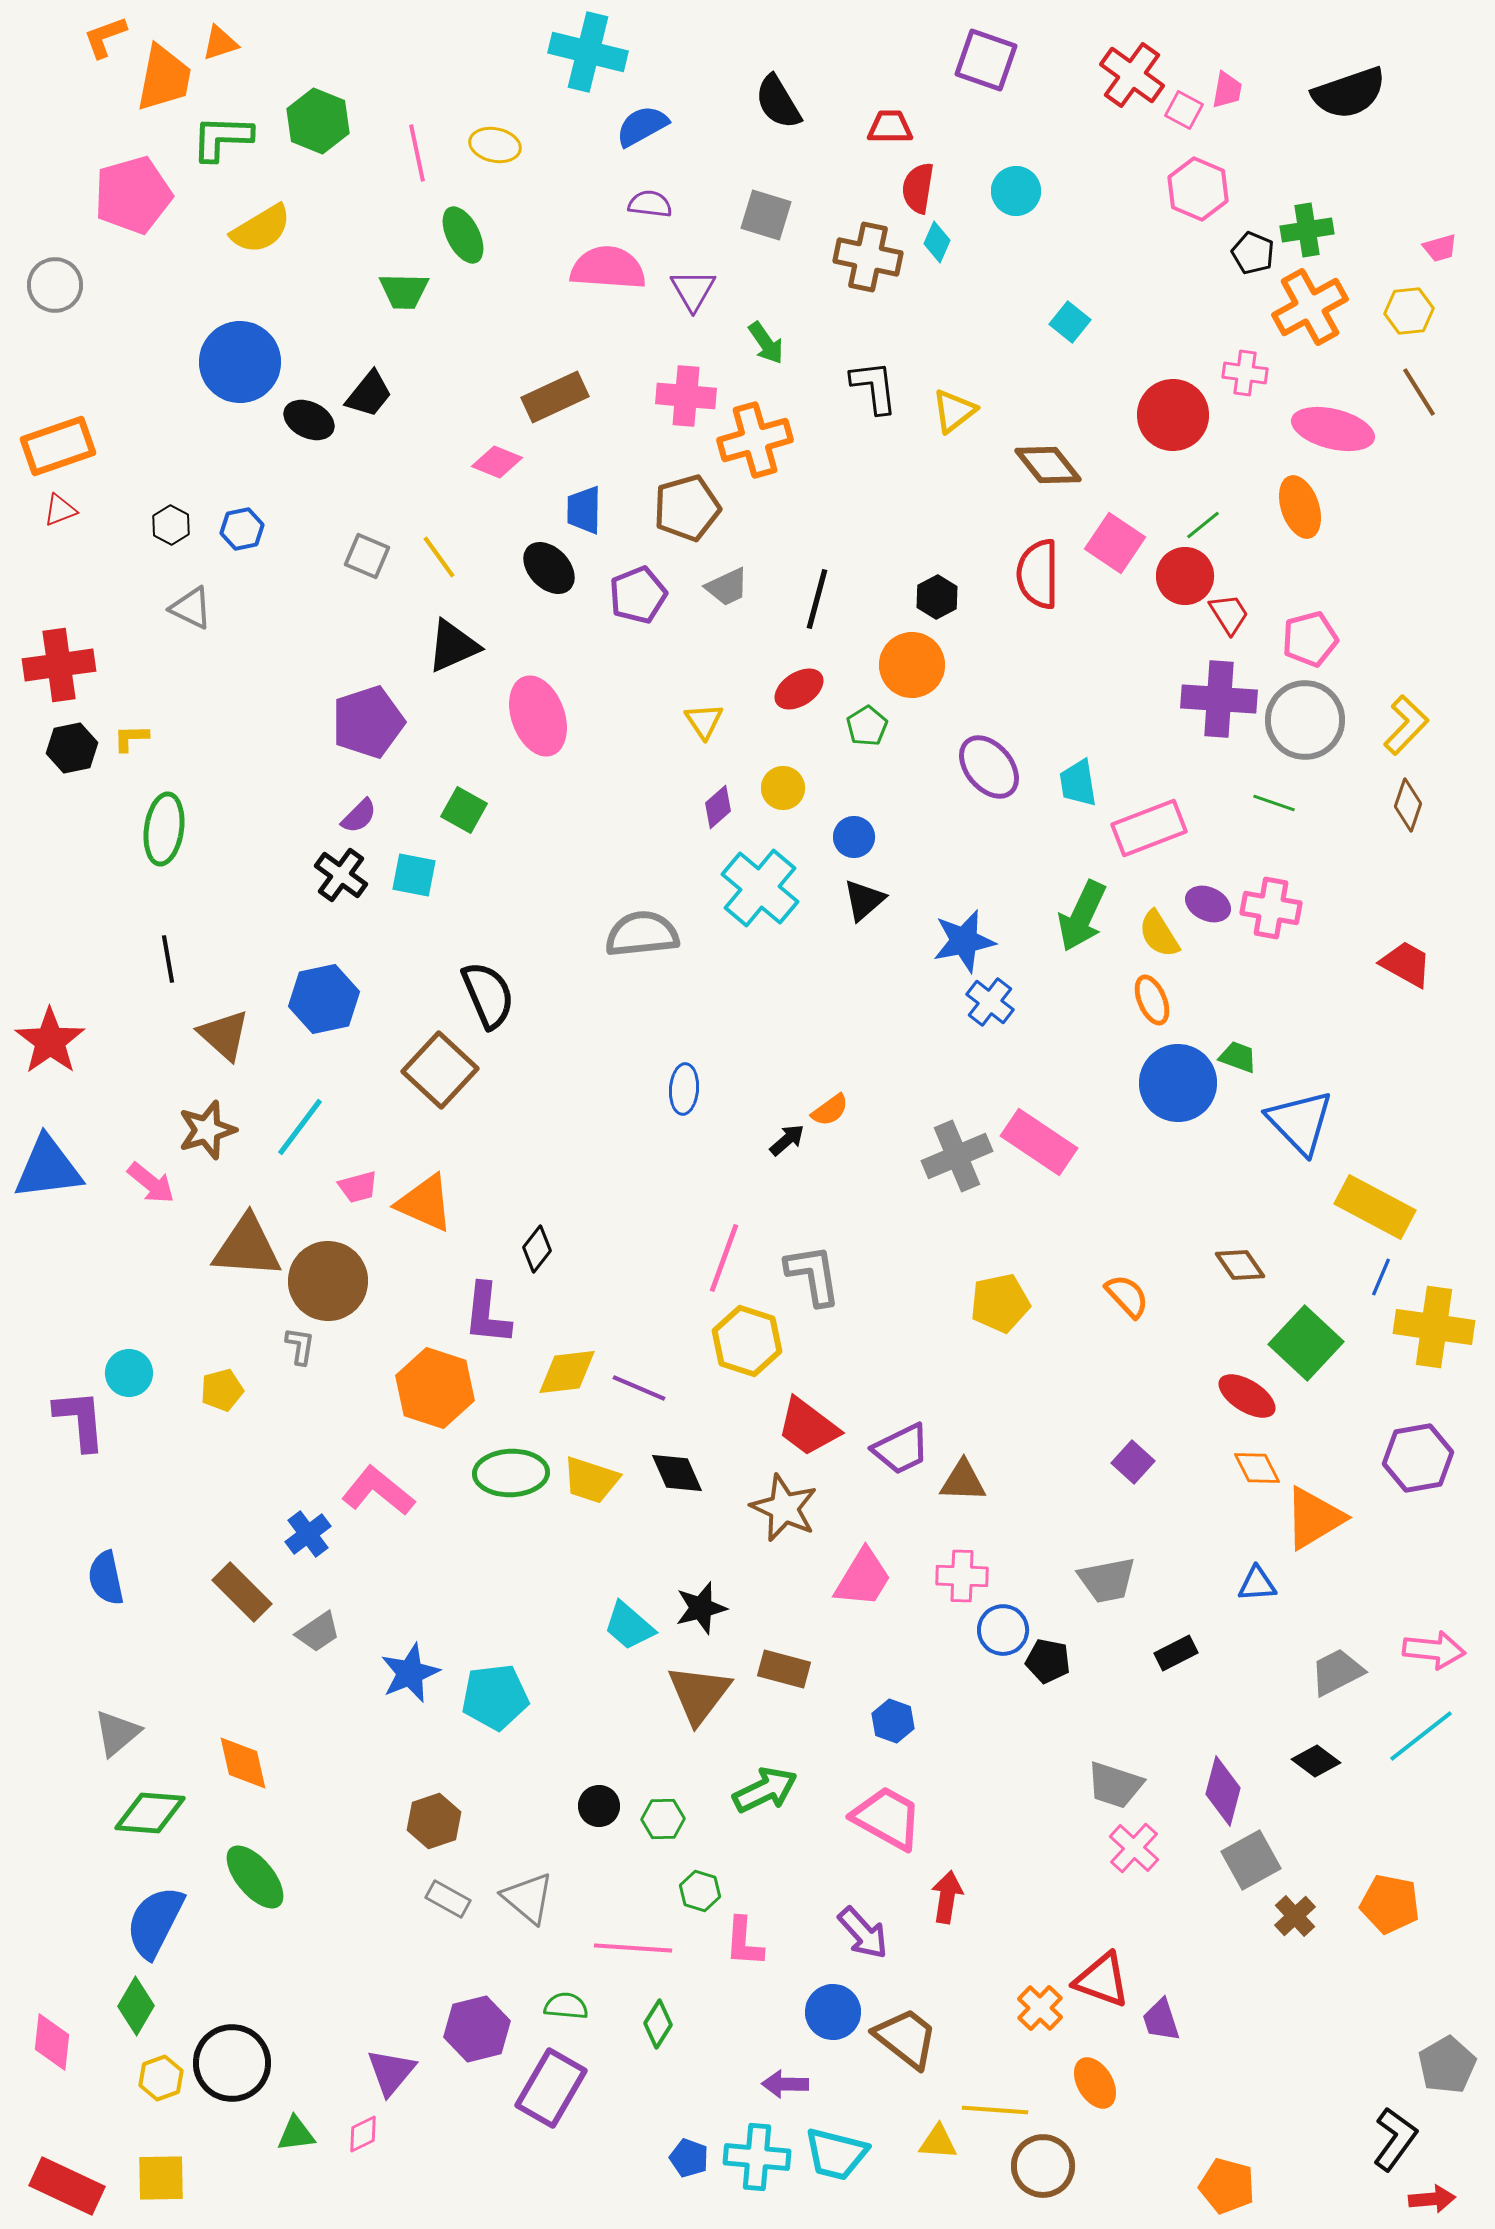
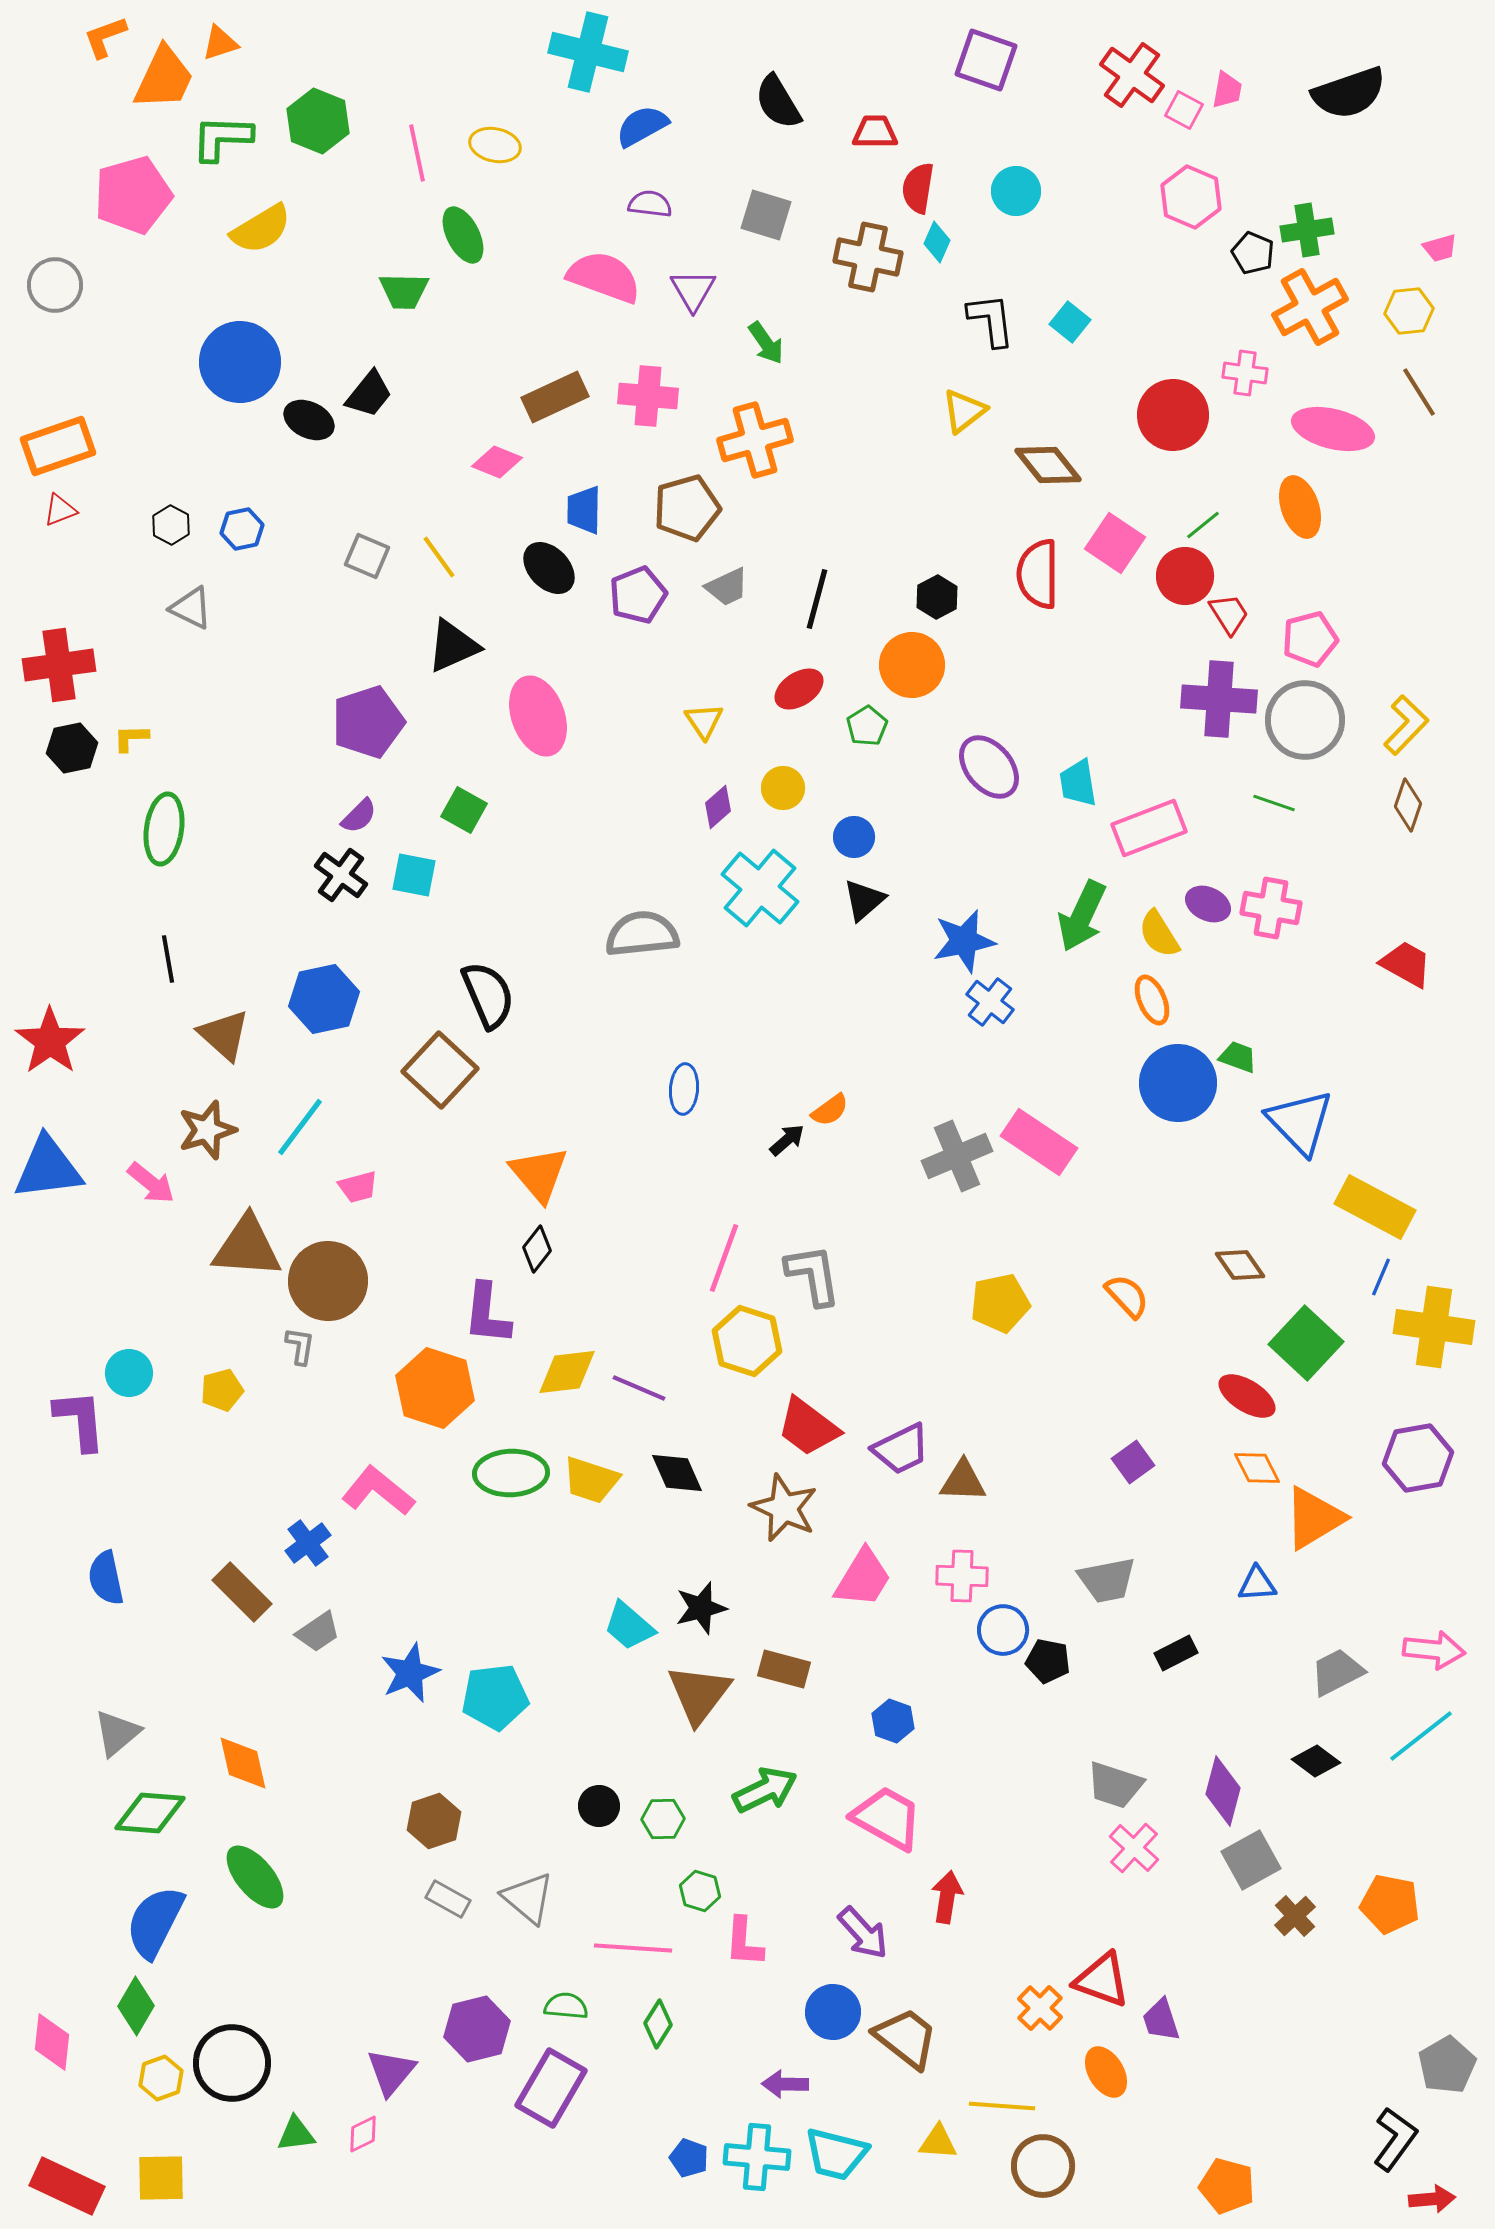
orange trapezoid at (164, 78): rotated 14 degrees clockwise
red trapezoid at (890, 127): moved 15 px left, 5 px down
pink hexagon at (1198, 189): moved 7 px left, 8 px down
pink semicircle at (608, 268): moved 4 px left, 9 px down; rotated 16 degrees clockwise
black L-shape at (874, 387): moved 117 px right, 67 px up
pink cross at (686, 396): moved 38 px left
yellow triangle at (954, 411): moved 10 px right
orange triangle at (425, 1203): moved 114 px right, 29 px up; rotated 26 degrees clockwise
purple square at (1133, 1462): rotated 12 degrees clockwise
blue cross at (308, 1534): moved 9 px down
orange ellipse at (1095, 2083): moved 11 px right, 11 px up
yellow line at (995, 2110): moved 7 px right, 4 px up
